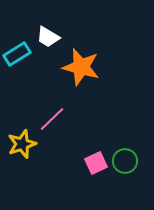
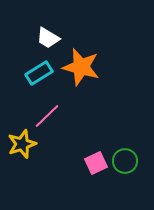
white trapezoid: moved 1 px down
cyan rectangle: moved 22 px right, 19 px down
pink line: moved 5 px left, 3 px up
